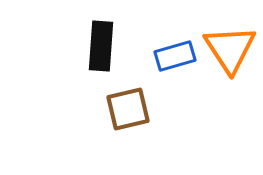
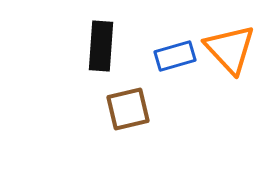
orange triangle: rotated 10 degrees counterclockwise
